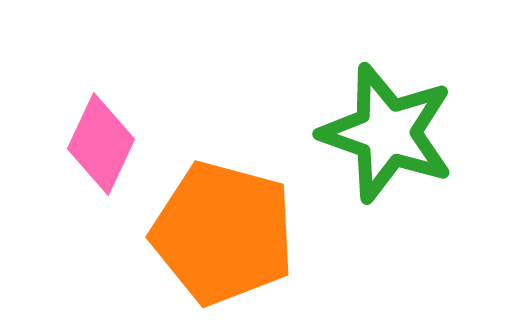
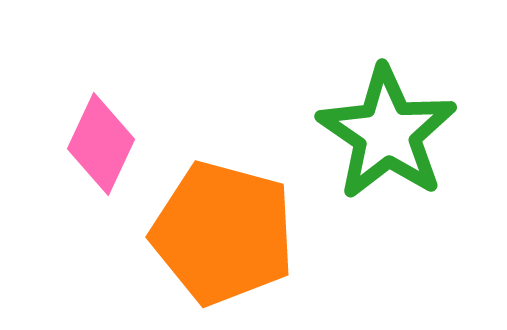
green star: rotated 15 degrees clockwise
